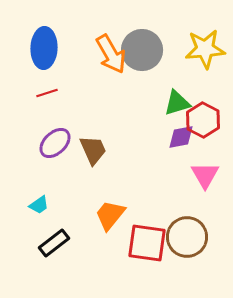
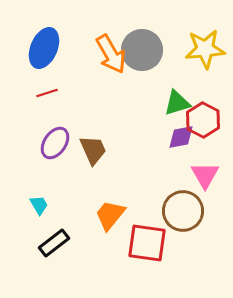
blue ellipse: rotated 21 degrees clockwise
purple ellipse: rotated 12 degrees counterclockwise
cyan trapezoid: rotated 85 degrees counterclockwise
brown circle: moved 4 px left, 26 px up
